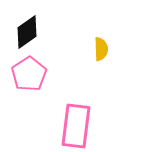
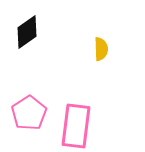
pink pentagon: moved 39 px down
